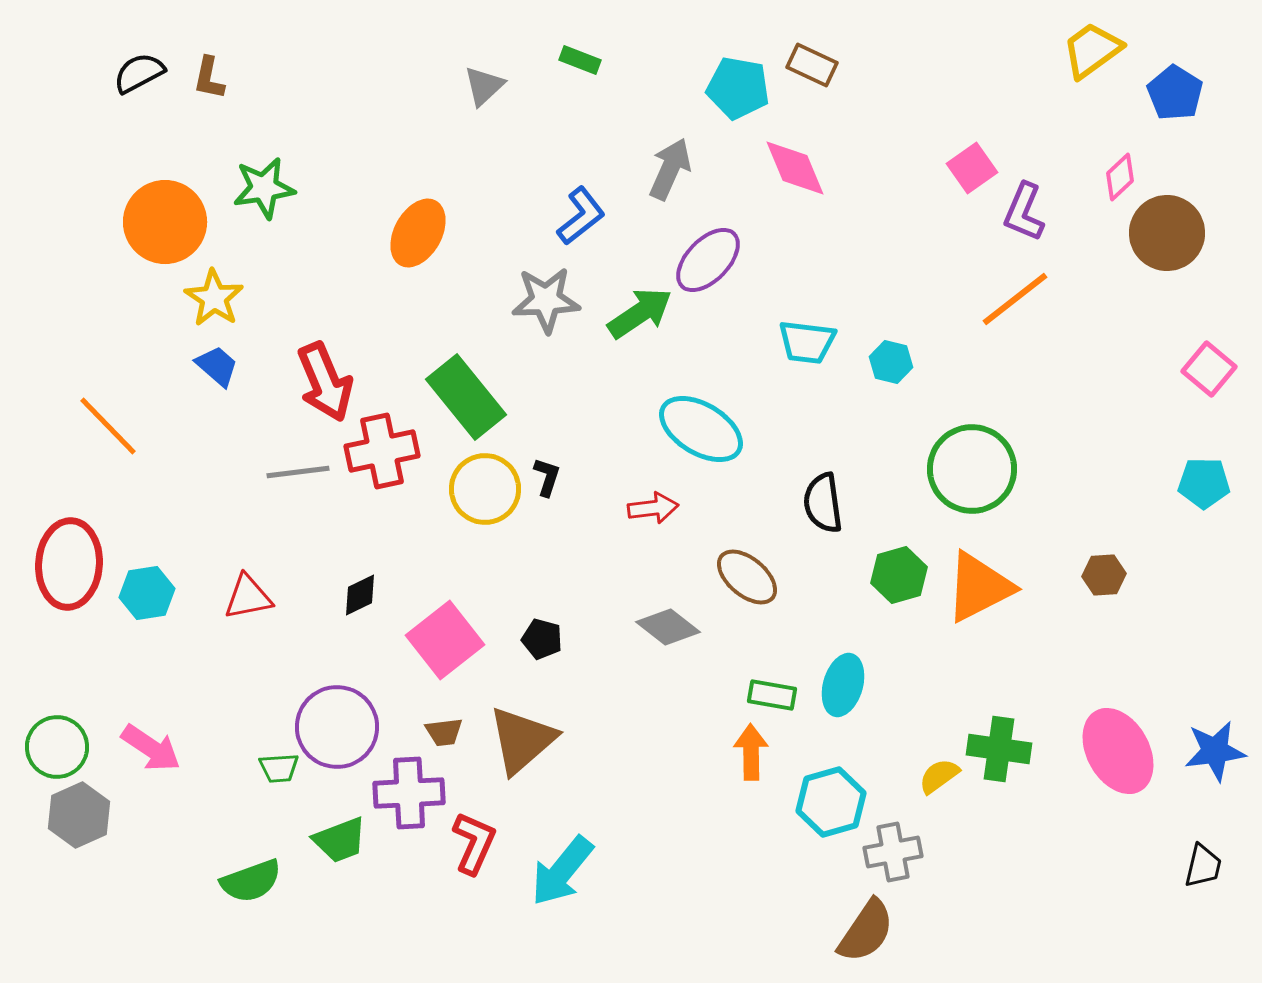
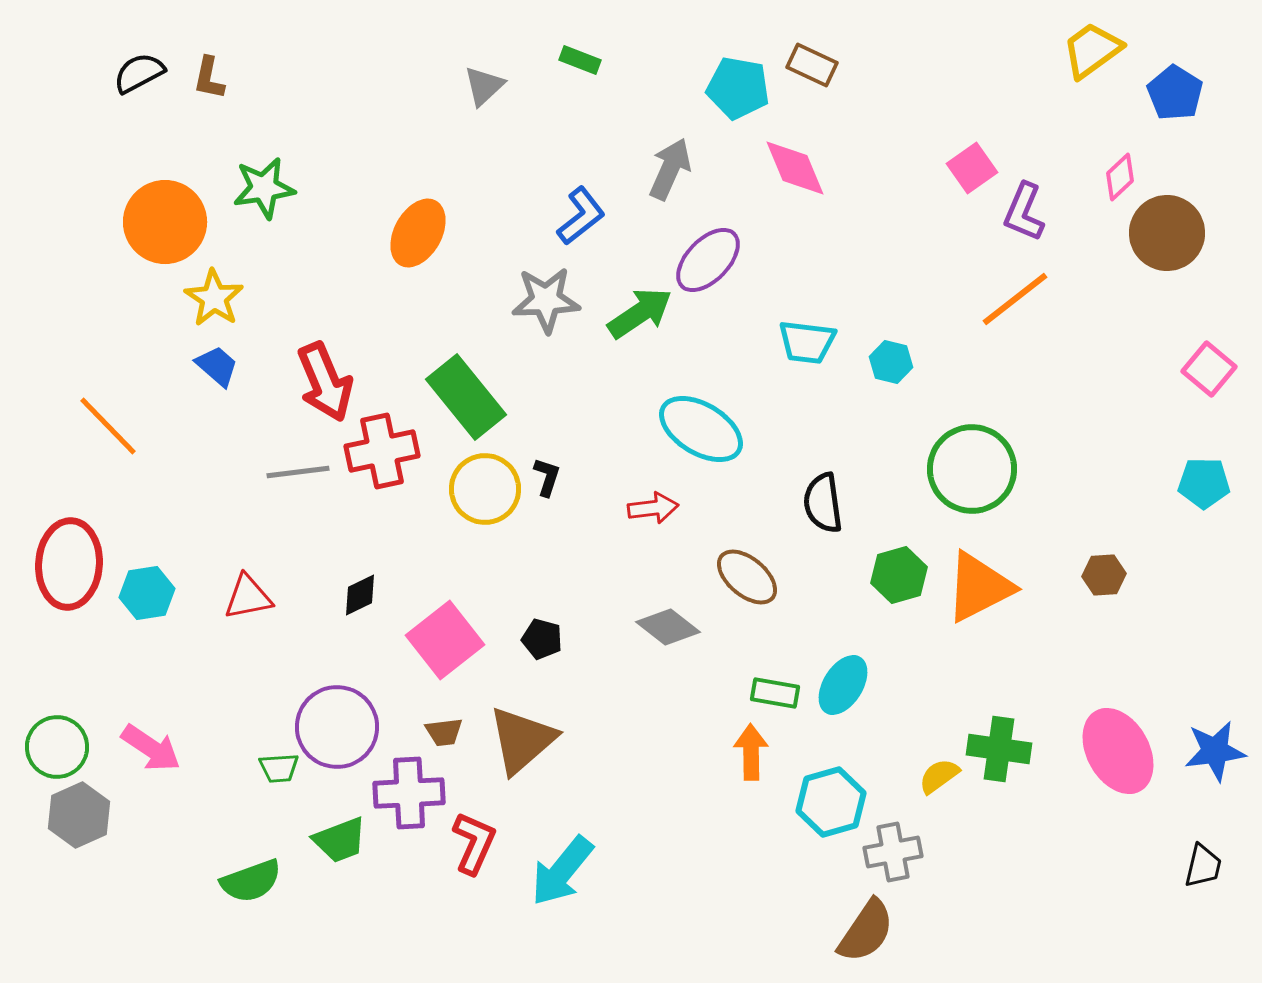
cyan ellipse at (843, 685): rotated 16 degrees clockwise
green rectangle at (772, 695): moved 3 px right, 2 px up
